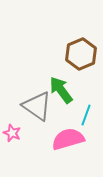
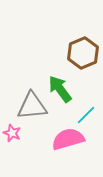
brown hexagon: moved 2 px right, 1 px up
green arrow: moved 1 px left, 1 px up
gray triangle: moved 5 px left; rotated 40 degrees counterclockwise
cyan line: rotated 25 degrees clockwise
